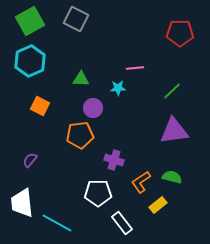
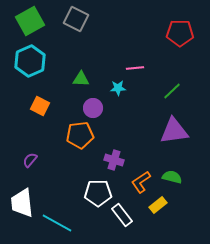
white rectangle: moved 8 px up
